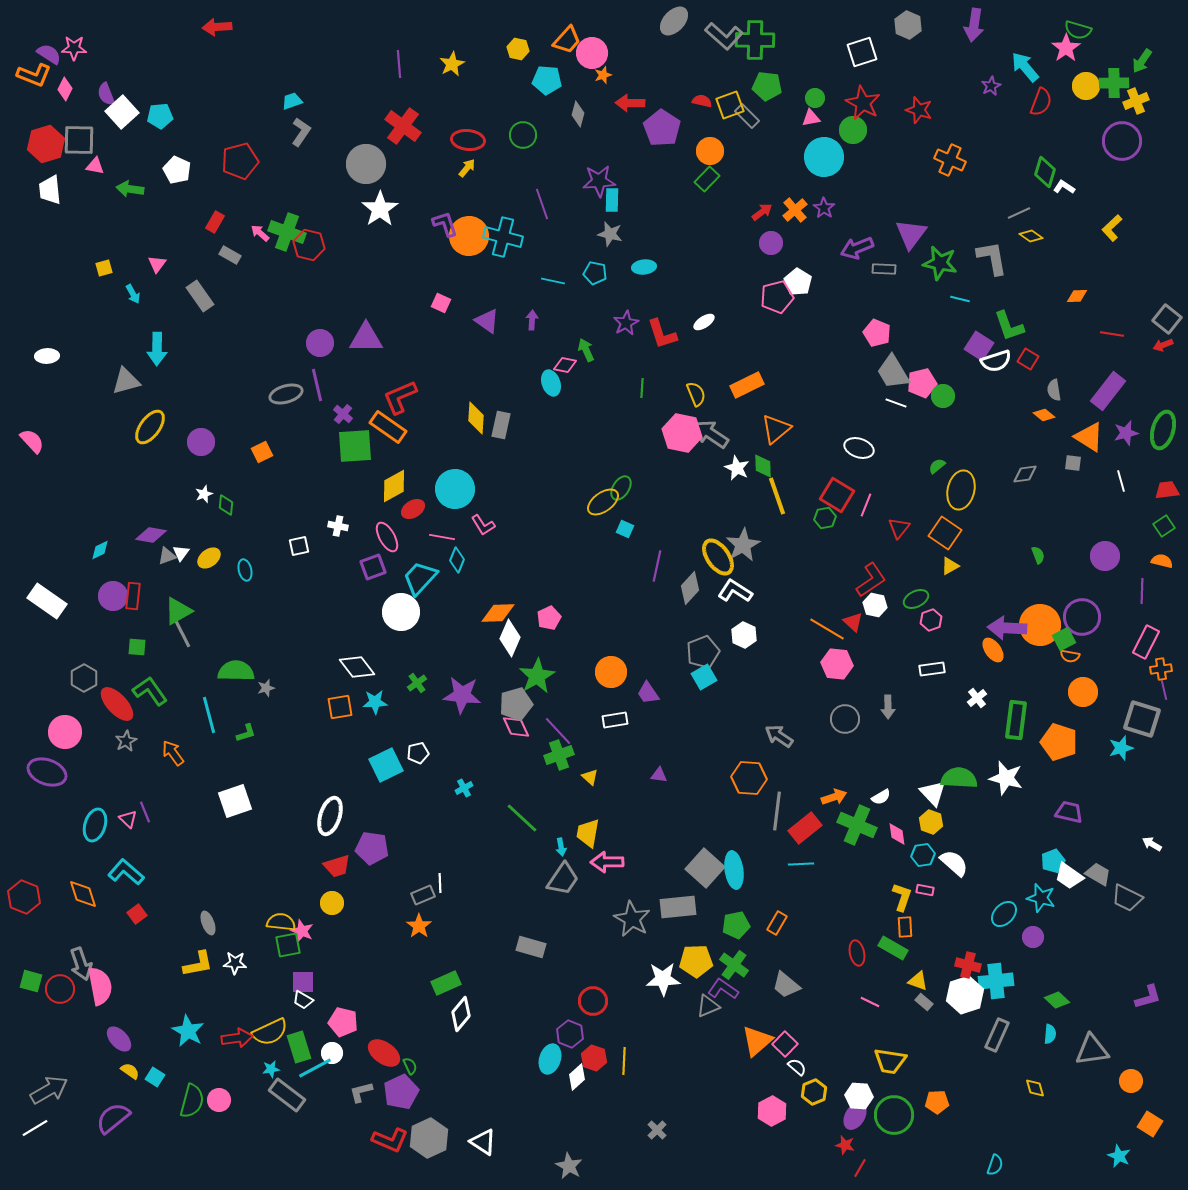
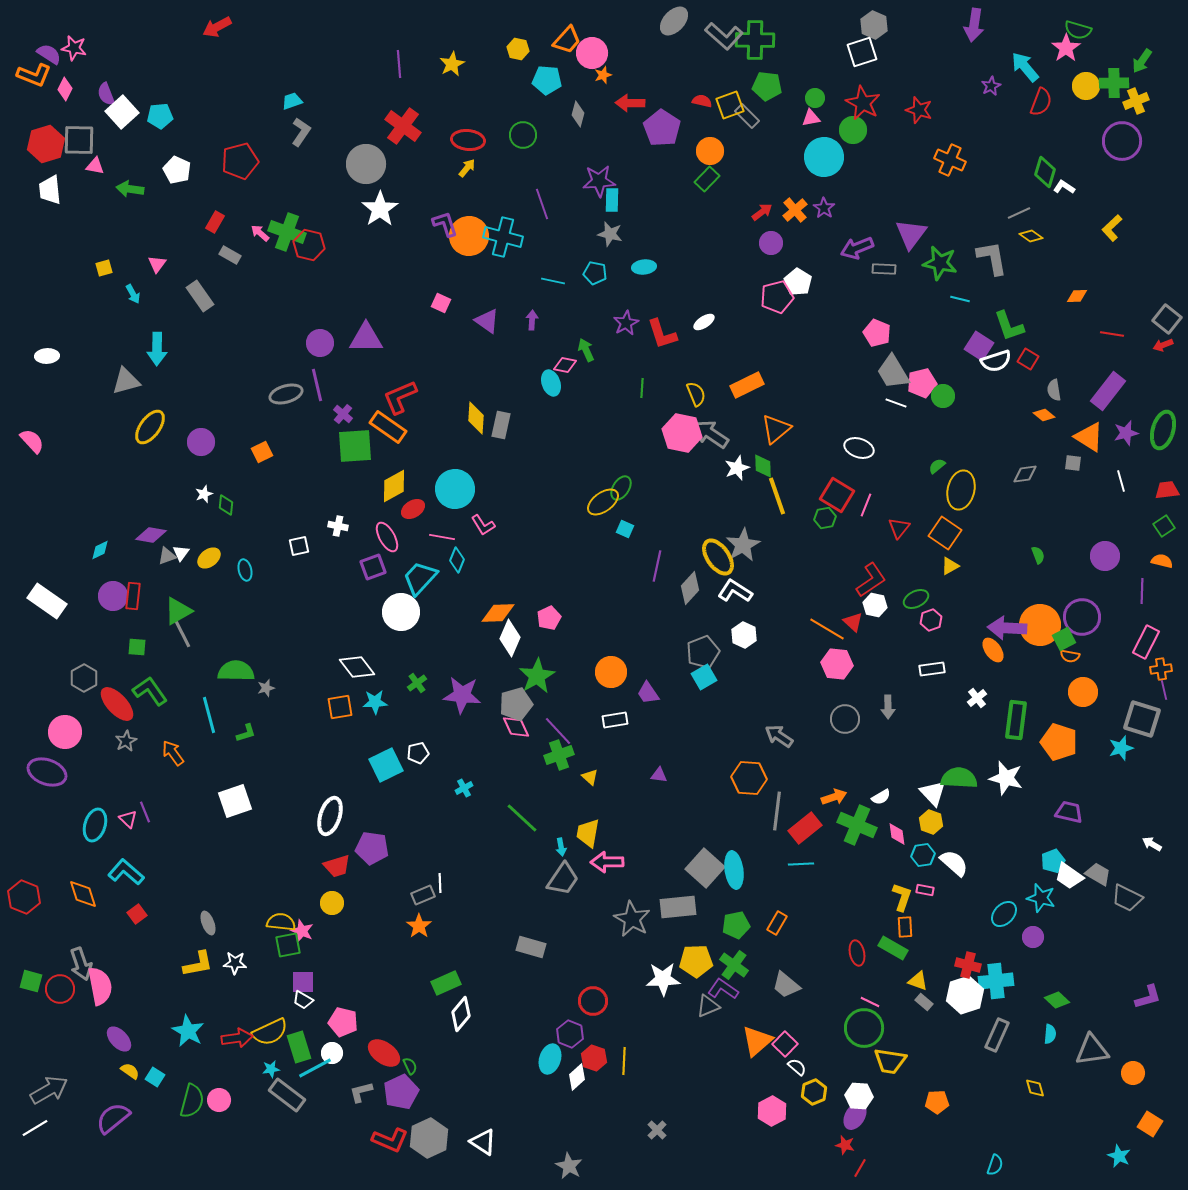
gray hexagon at (908, 25): moved 34 px left
red arrow at (217, 27): rotated 24 degrees counterclockwise
pink star at (74, 48): rotated 10 degrees clockwise
white star at (737, 468): rotated 25 degrees clockwise
orange circle at (1131, 1081): moved 2 px right, 8 px up
green circle at (894, 1115): moved 30 px left, 87 px up
